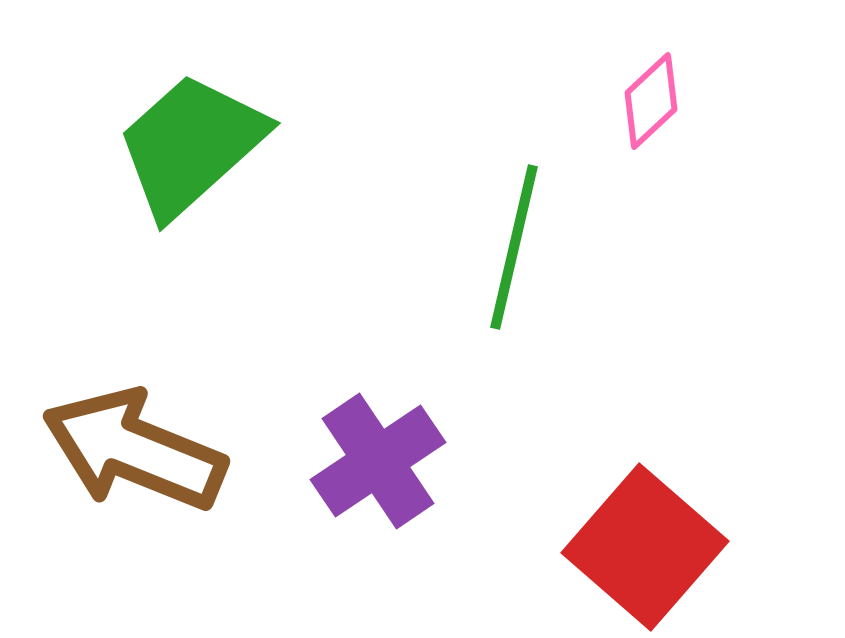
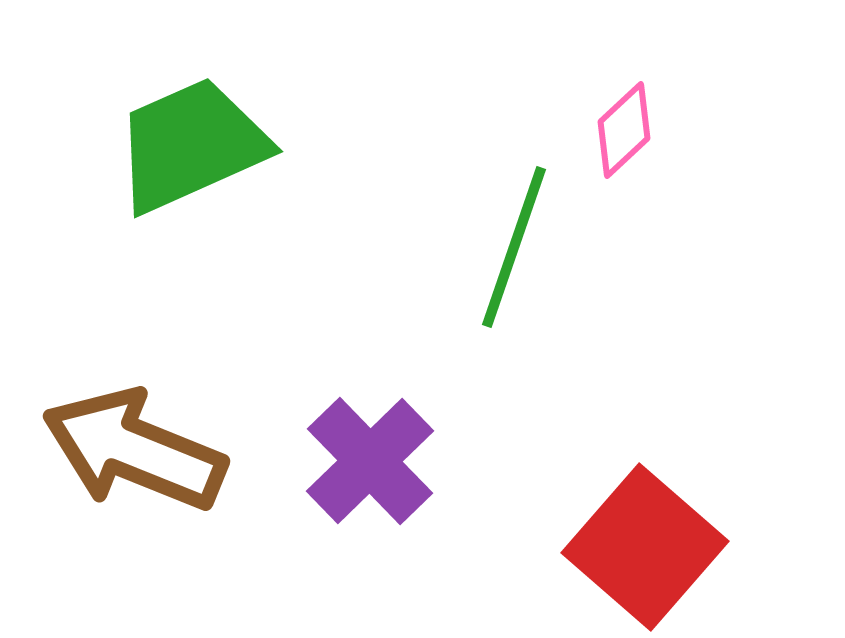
pink diamond: moved 27 px left, 29 px down
green trapezoid: rotated 18 degrees clockwise
green line: rotated 6 degrees clockwise
purple cross: moved 8 px left; rotated 10 degrees counterclockwise
